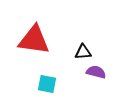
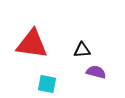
red triangle: moved 2 px left, 4 px down
black triangle: moved 1 px left, 2 px up
